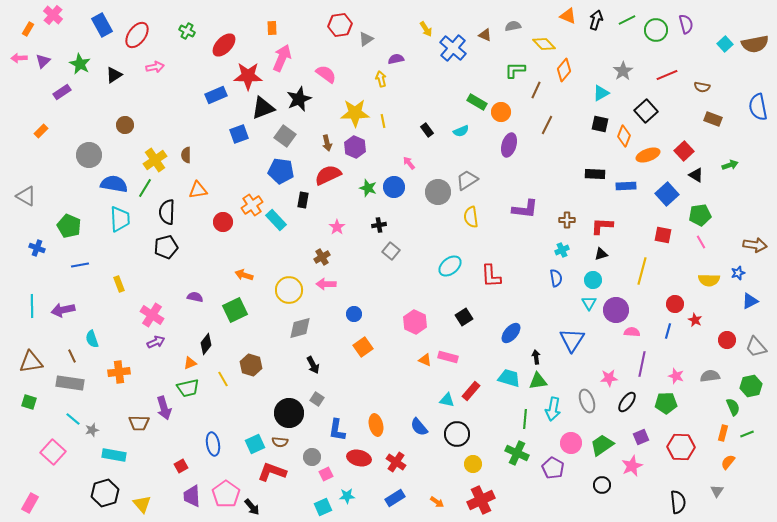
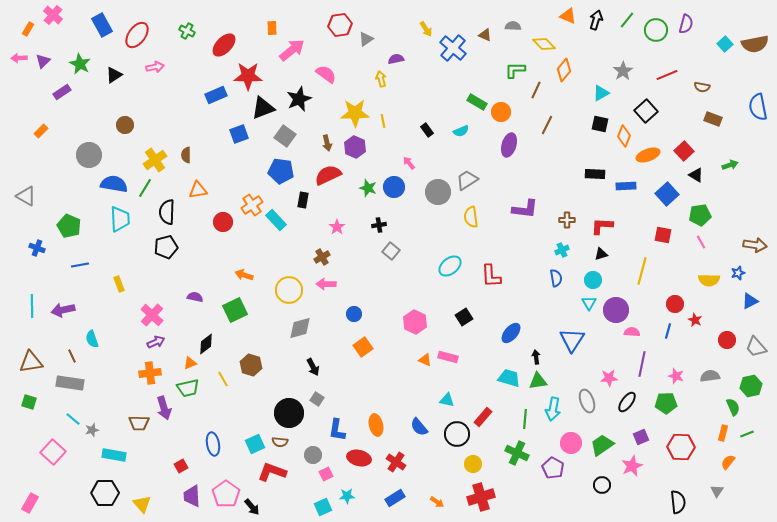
green line at (627, 20): rotated 24 degrees counterclockwise
purple semicircle at (686, 24): rotated 30 degrees clockwise
gray semicircle at (513, 26): rotated 14 degrees clockwise
pink arrow at (282, 58): moved 10 px right, 8 px up; rotated 28 degrees clockwise
pink cross at (152, 315): rotated 10 degrees clockwise
black diamond at (206, 344): rotated 15 degrees clockwise
black arrow at (313, 365): moved 2 px down
orange cross at (119, 372): moved 31 px right, 1 px down
red rectangle at (471, 391): moved 12 px right, 26 px down
gray circle at (312, 457): moved 1 px right, 2 px up
black hexagon at (105, 493): rotated 16 degrees clockwise
red cross at (481, 500): moved 3 px up; rotated 8 degrees clockwise
